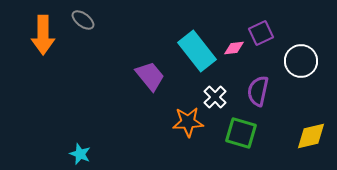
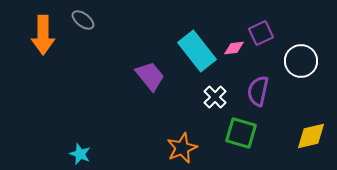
orange star: moved 6 px left, 26 px down; rotated 20 degrees counterclockwise
